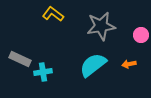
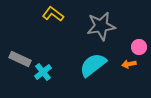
pink circle: moved 2 px left, 12 px down
cyan cross: rotated 30 degrees counterclockwise
